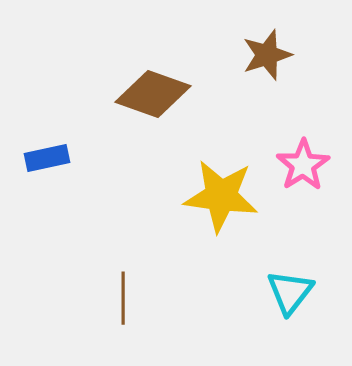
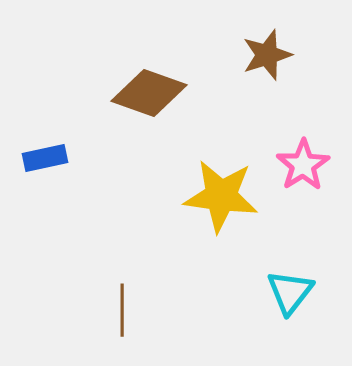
brown diamond: moved 4 px left, 1 px up
blue rectangle: moved 2 px left
brown line: moved 1 px left, 12 px down
